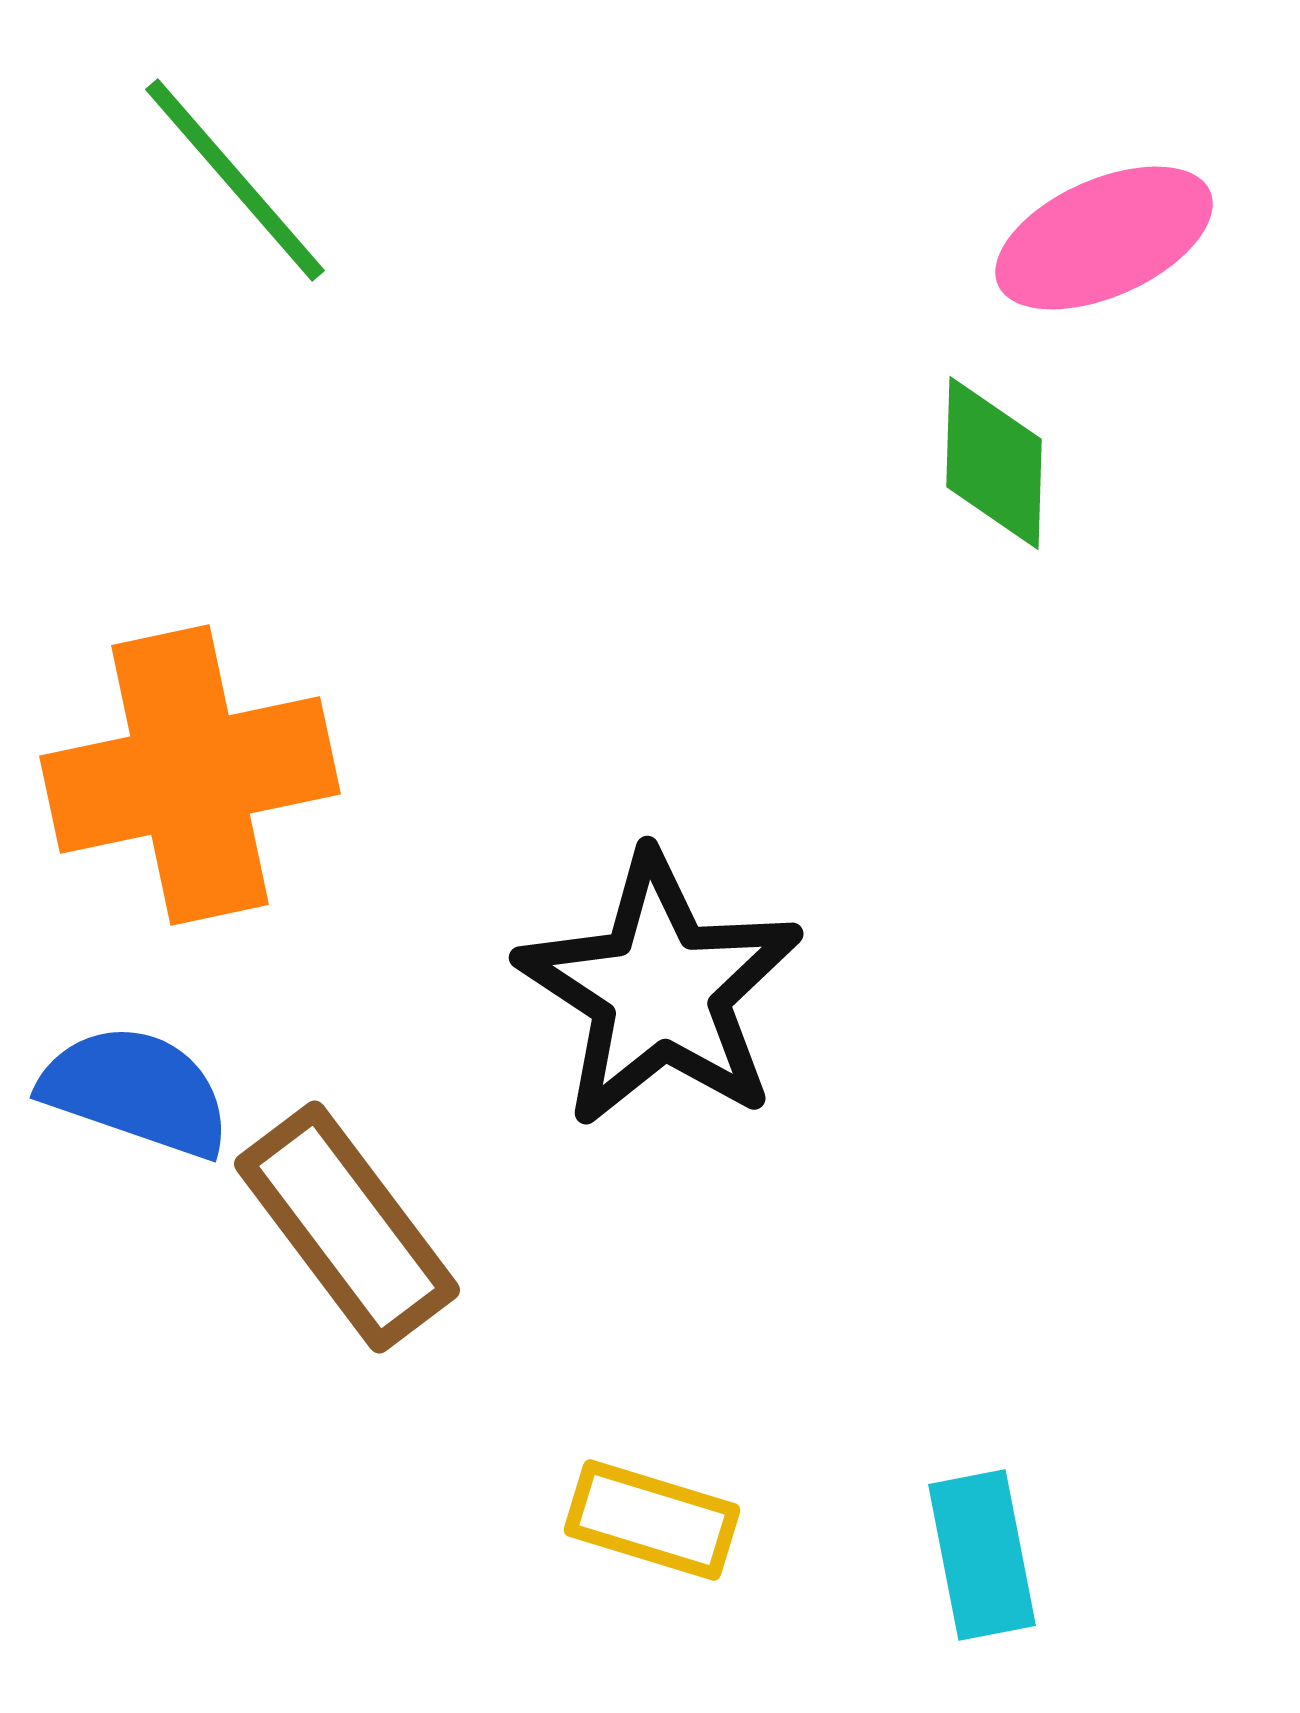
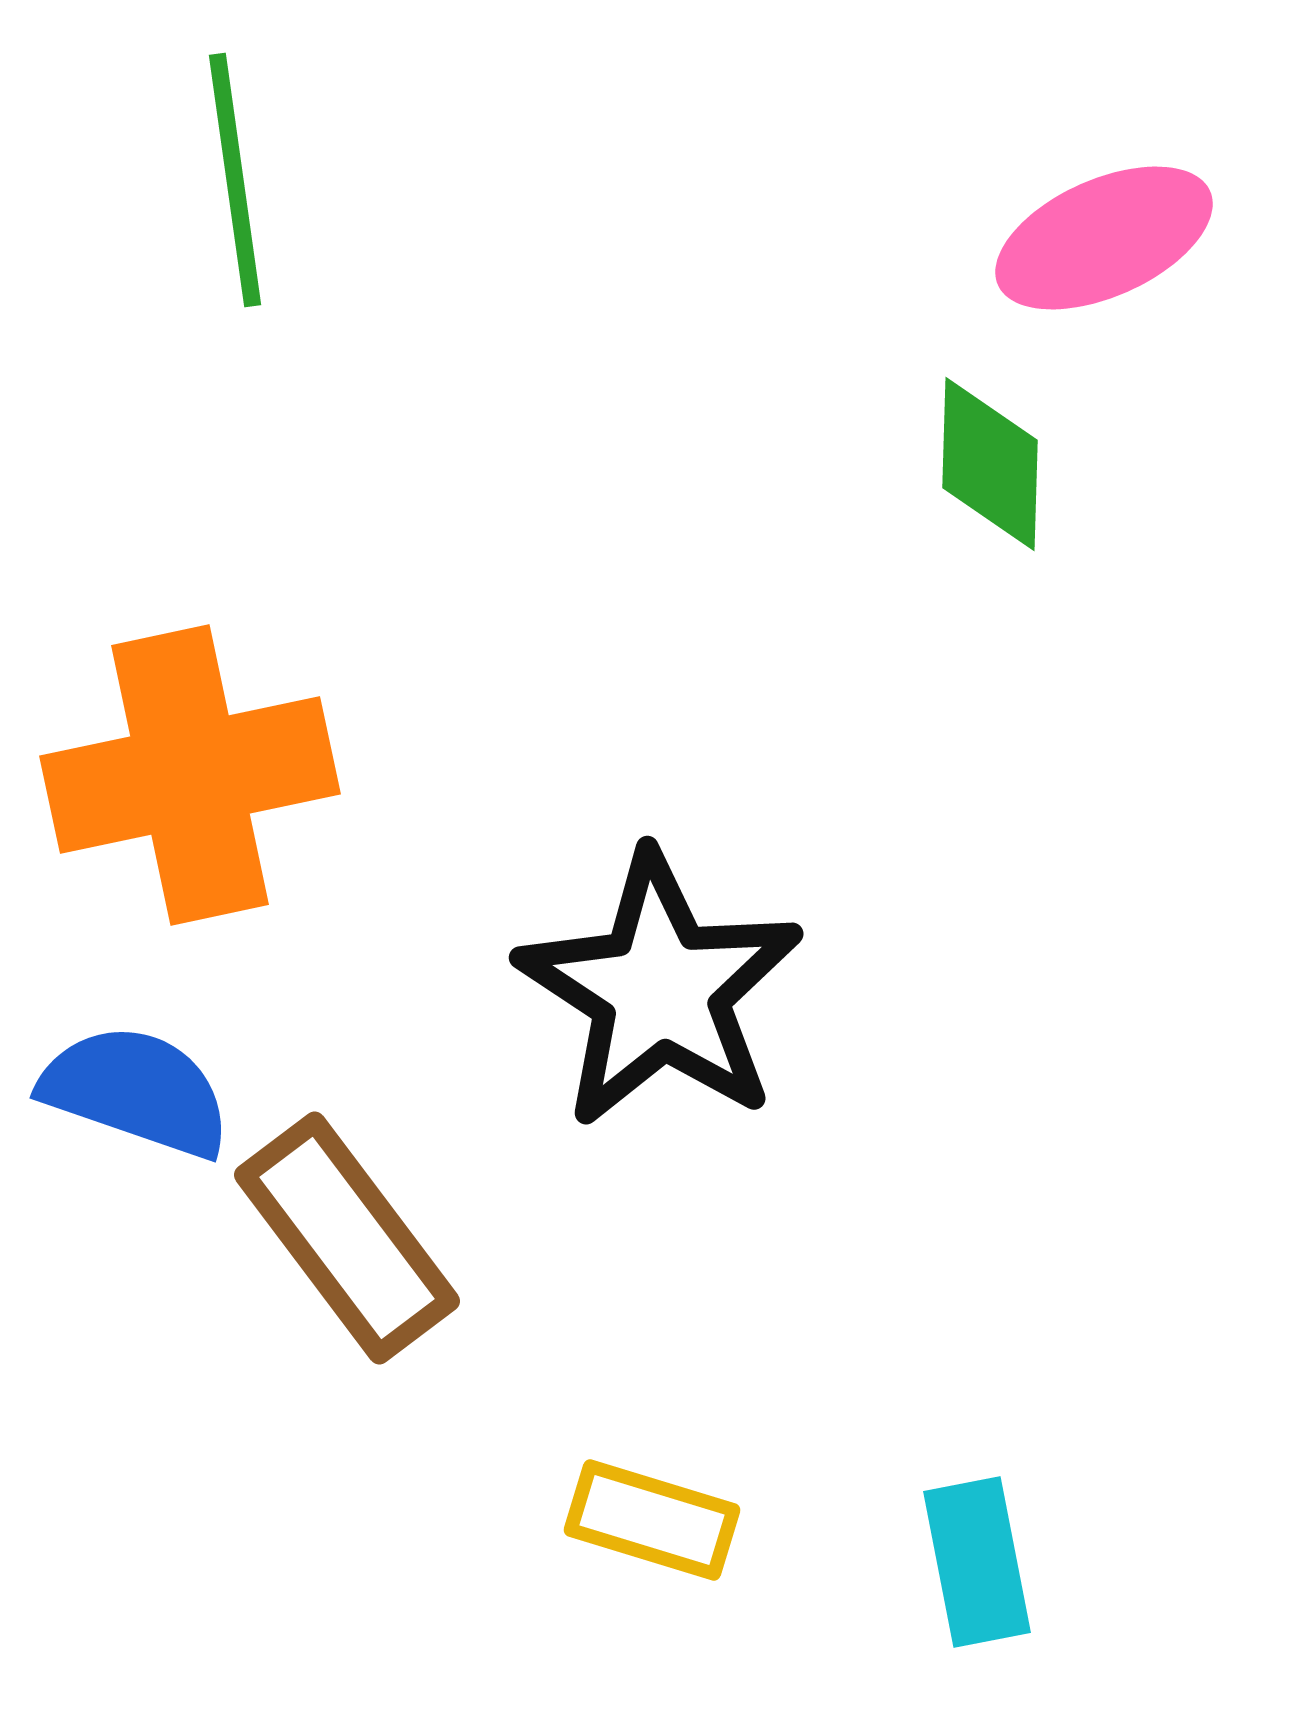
green line: rotated 33 degrees clockwise
green diamond: moved 4 px left, 1 px down
brown rectangle: moved 11 px down
cyan rectangle: moved 5 px left, 7 px down
